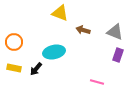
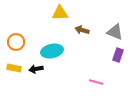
yellow triangle: rotated 24 degrees counterclockwise
brown arrow: moved 1 px left
orange circle: moved 2 px right
cyan ellipse: moved 2 px left, 1 px up
black arrow: rotated 40 degrees clockwise
pink line: moved 1 px left
